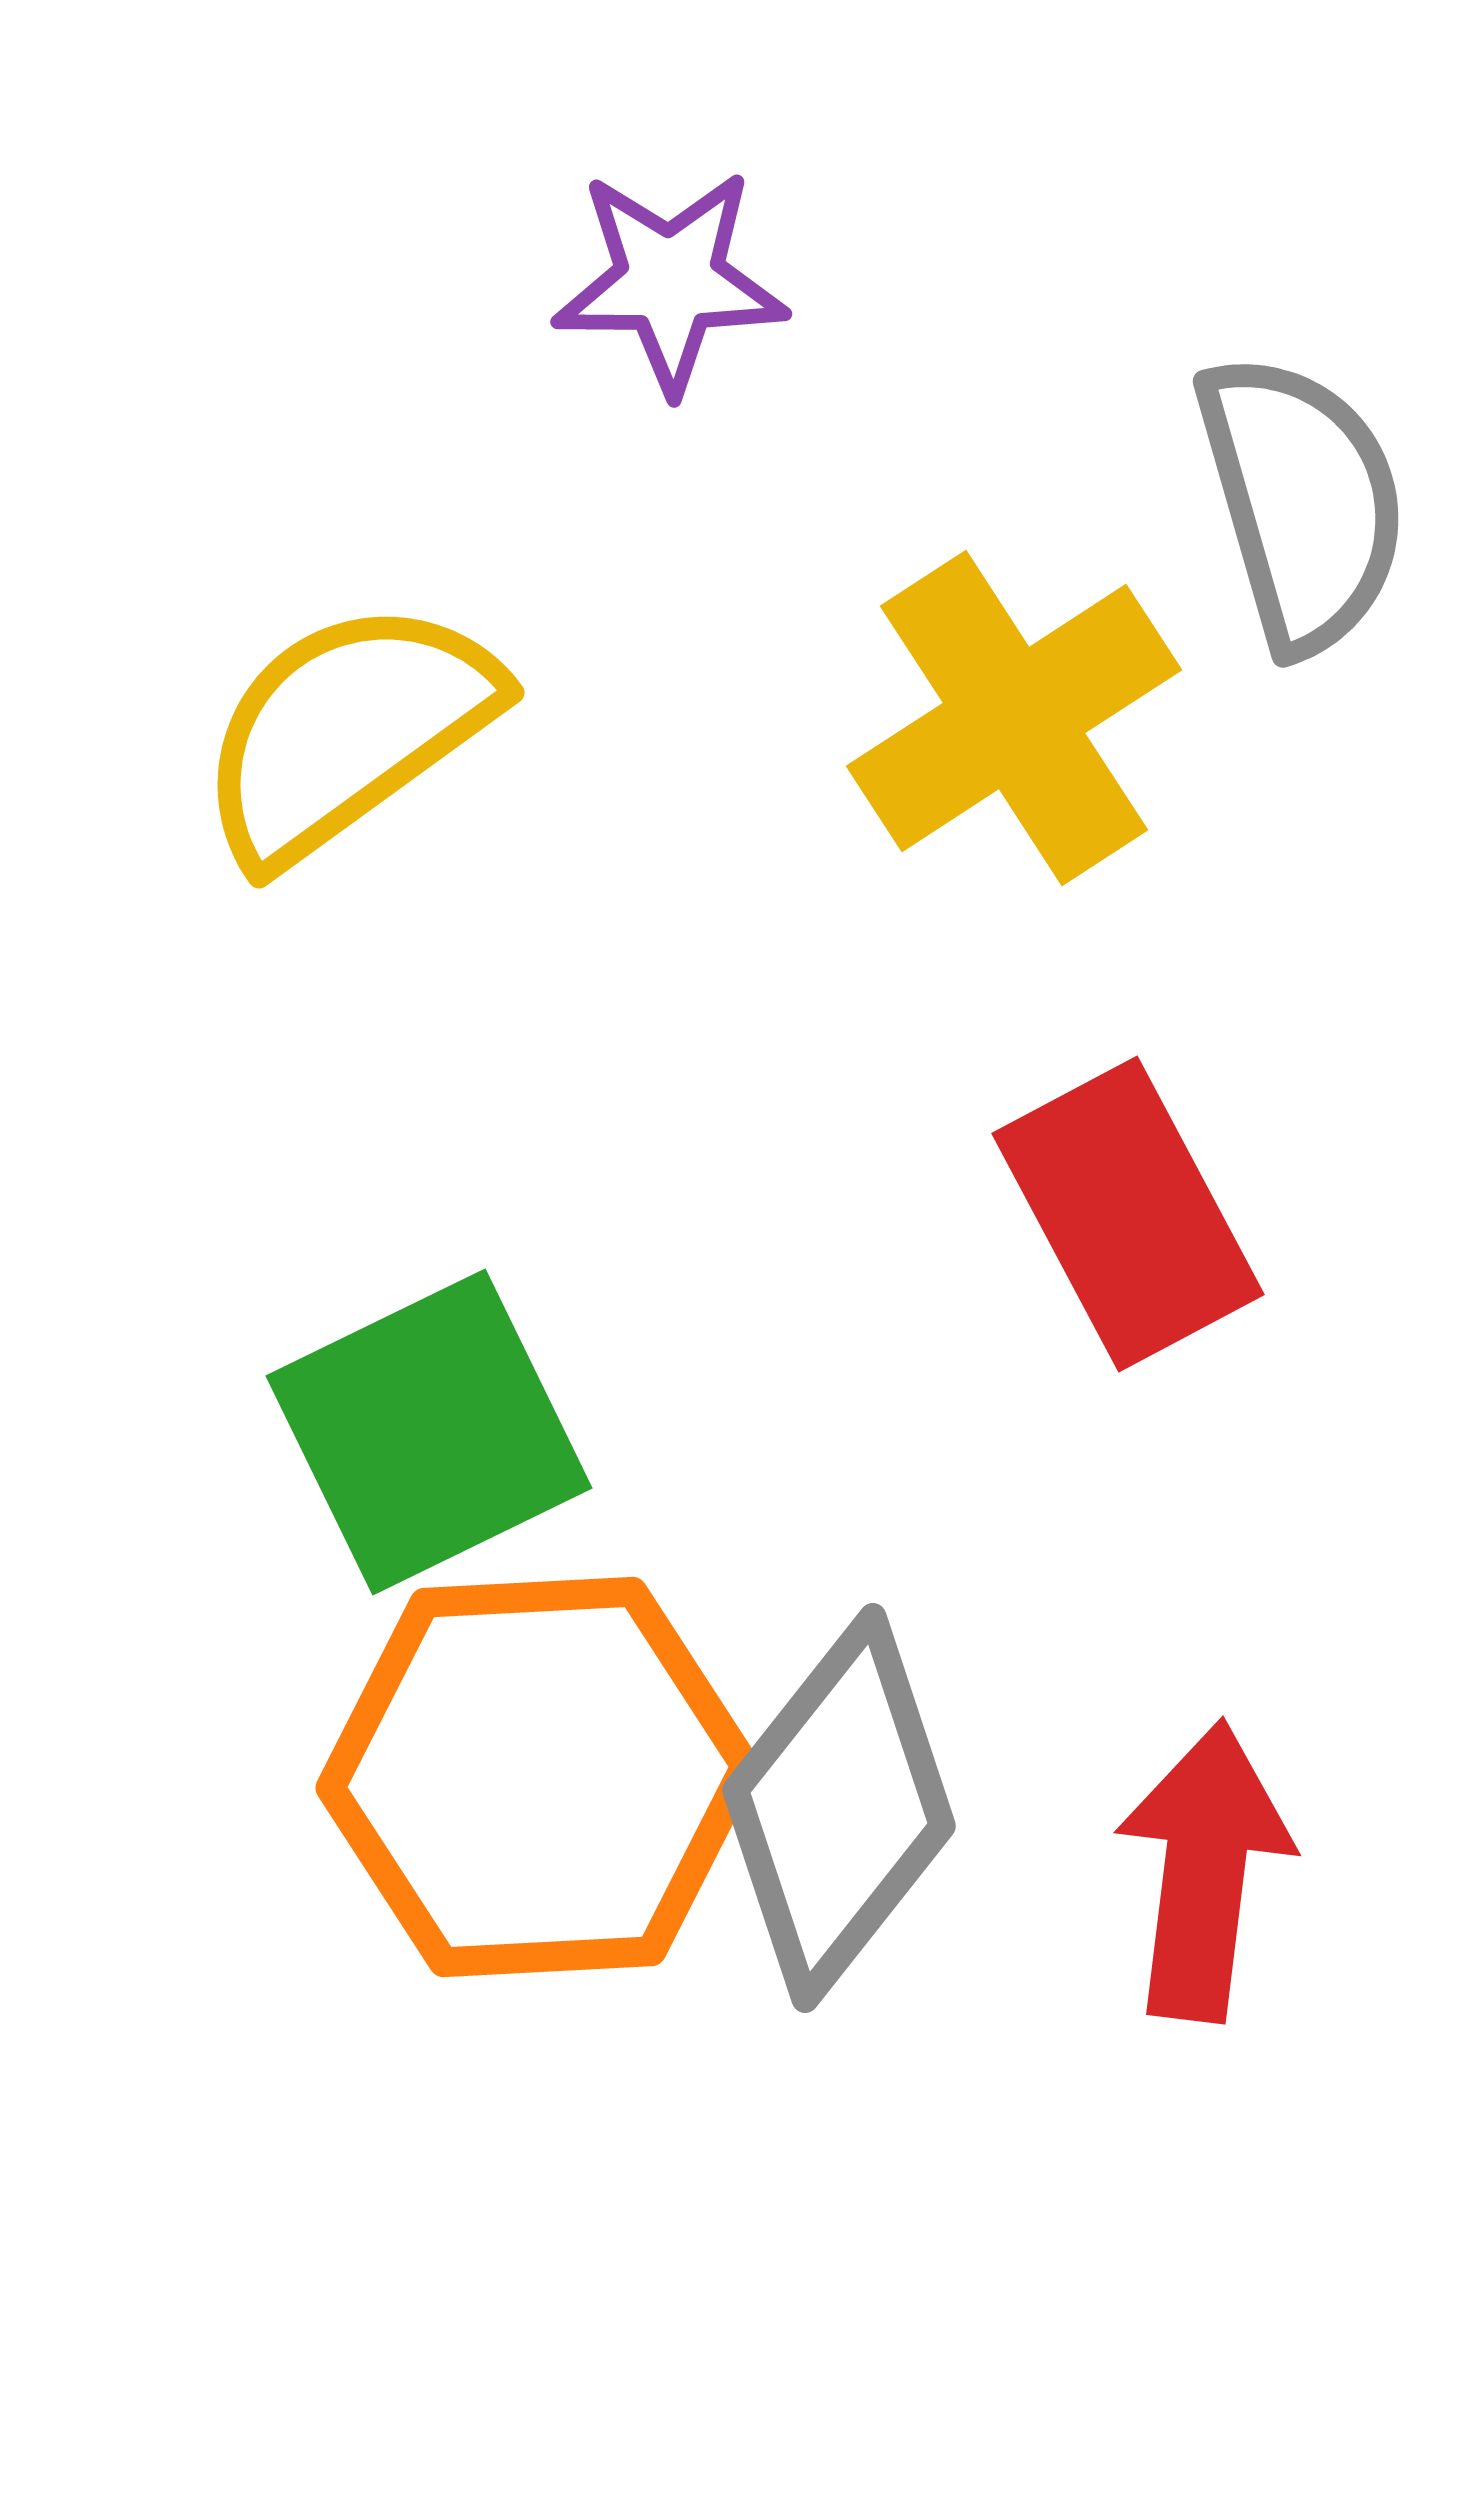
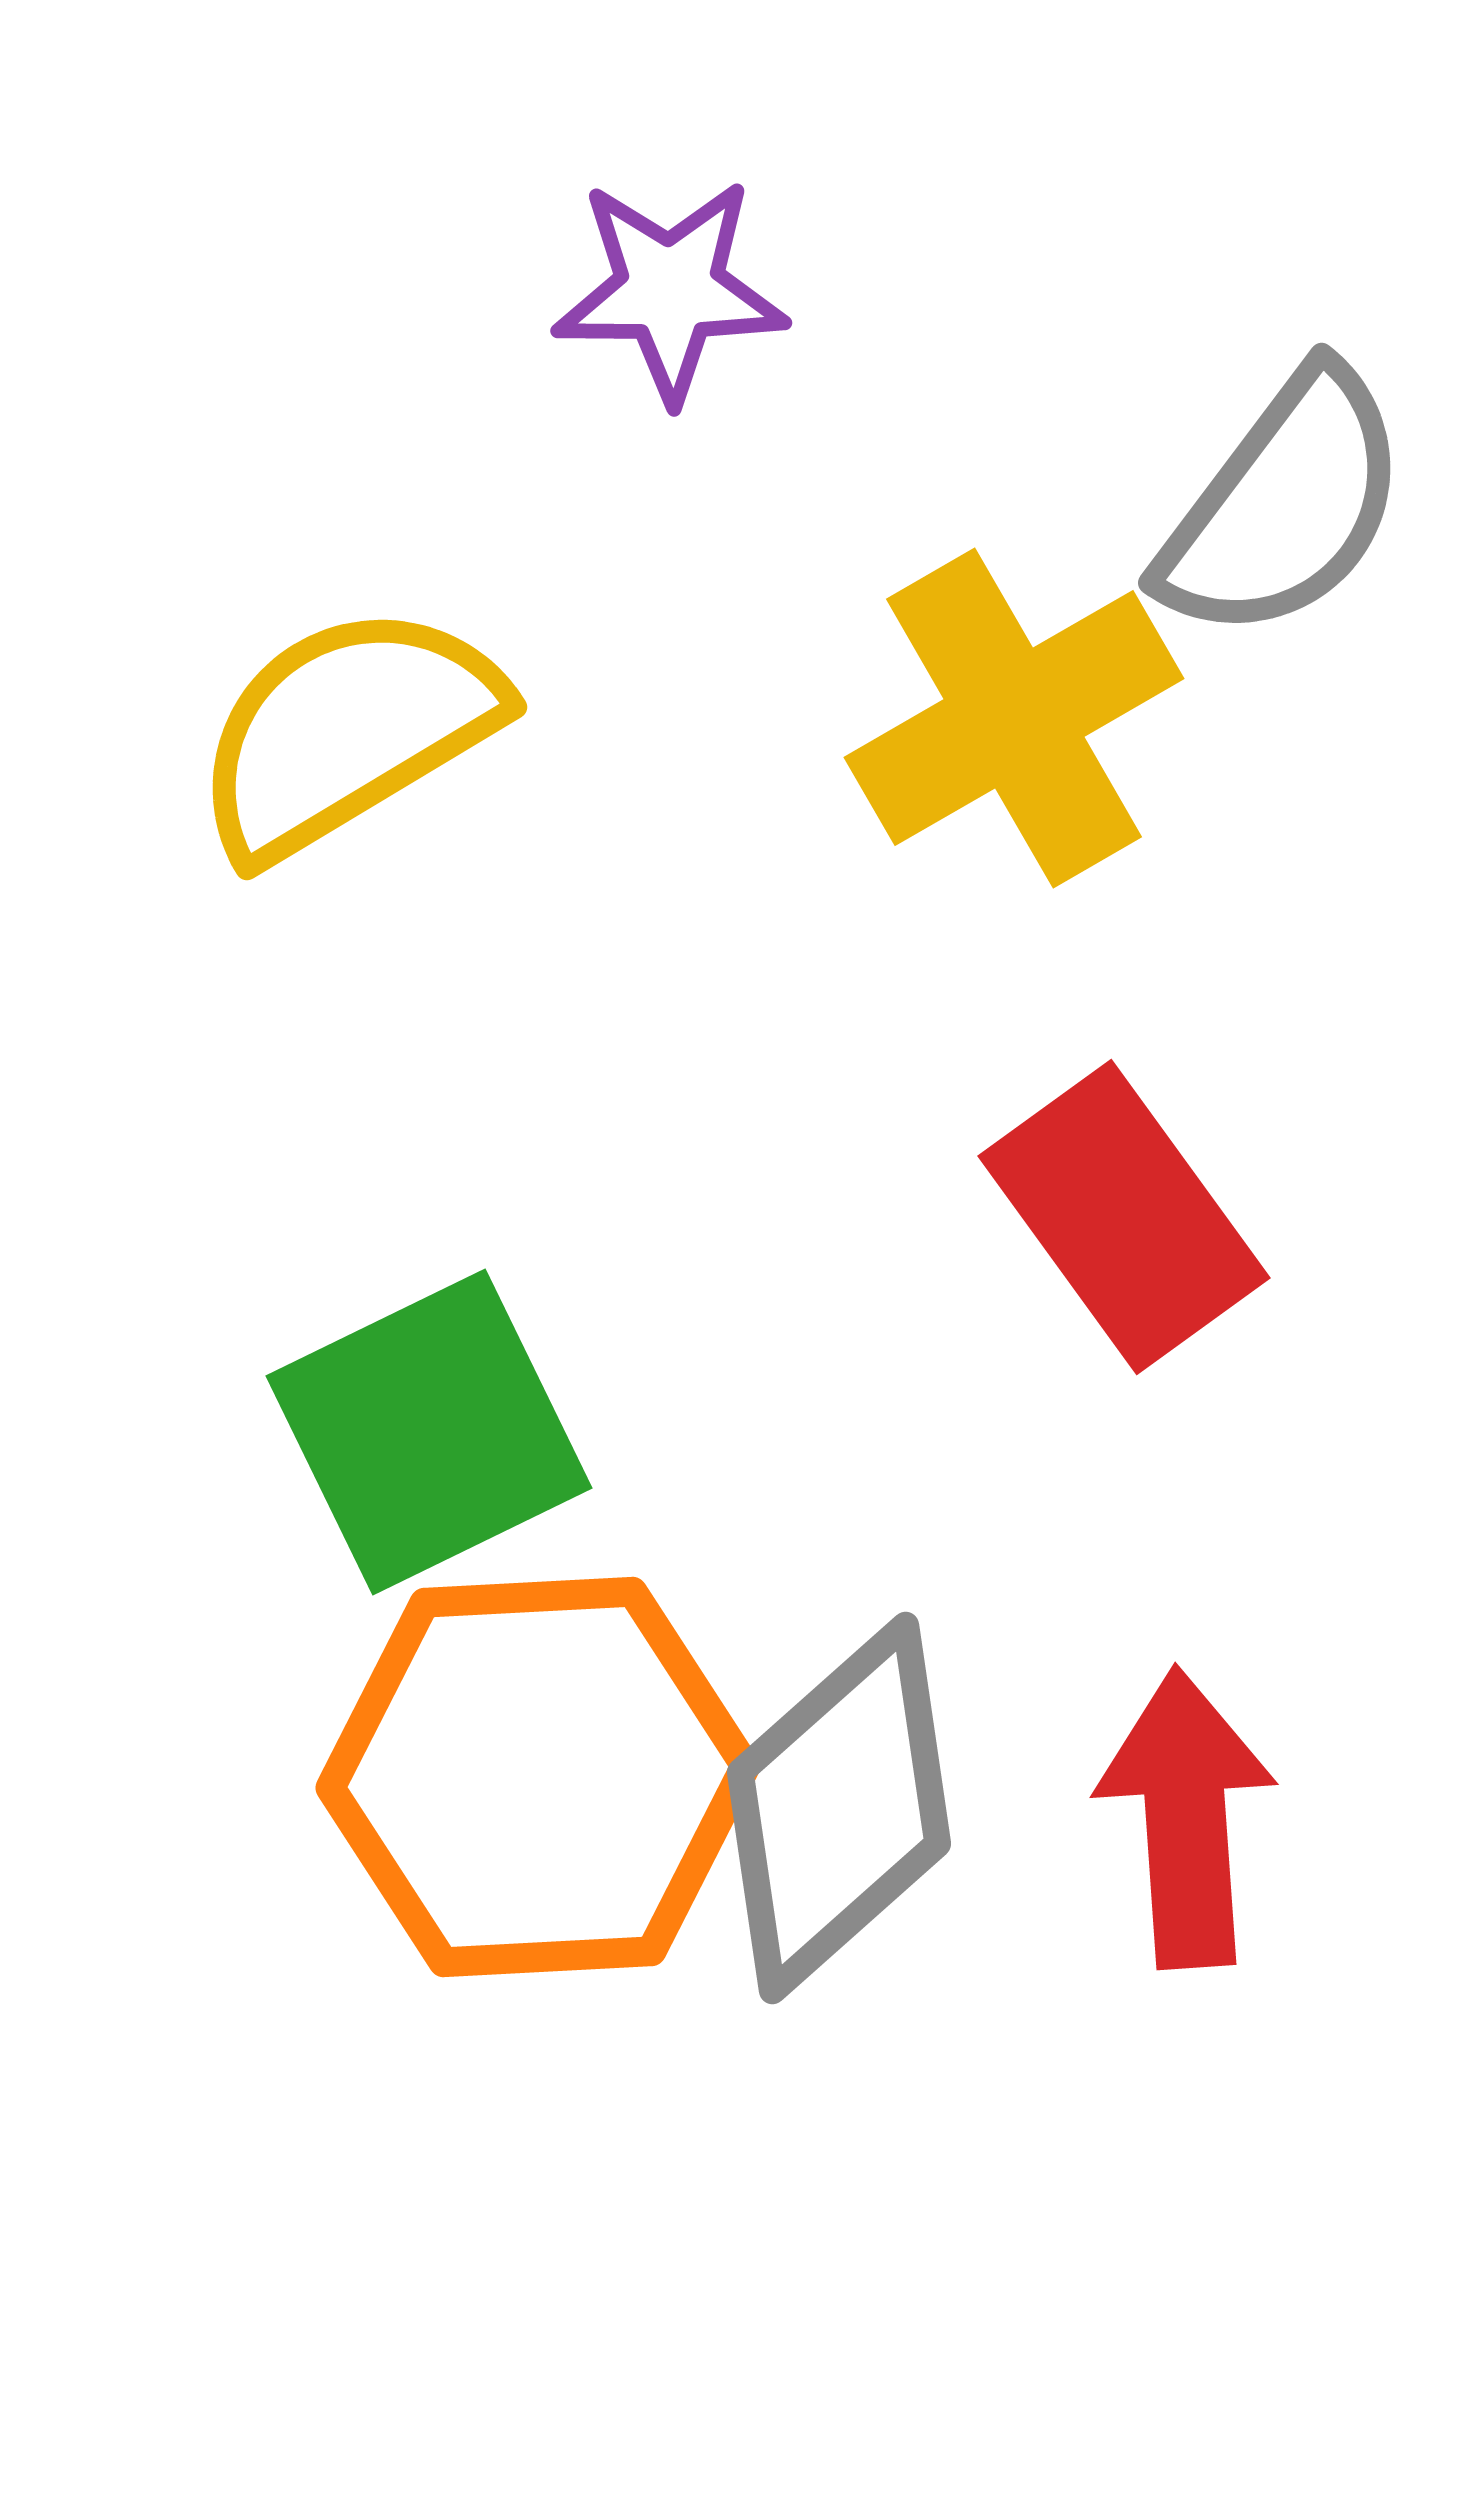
purple star: moved 9 px down
gray semicircle: moved 18 px left, 3 px down; rotated 53 degrees clockwise
yellow cross: rotated 3 degrees clockwise
yellow semicircle: rotated 5 degrees clockwise
red rectangle: moved 4 px left, 3 px down; rotated 8 degrees counterclockwise
gray diamond: rotated 10 degrees clockwise
red arrow: moved 18 px left, 53 px up; rotated 11 degrees counterclockwise
